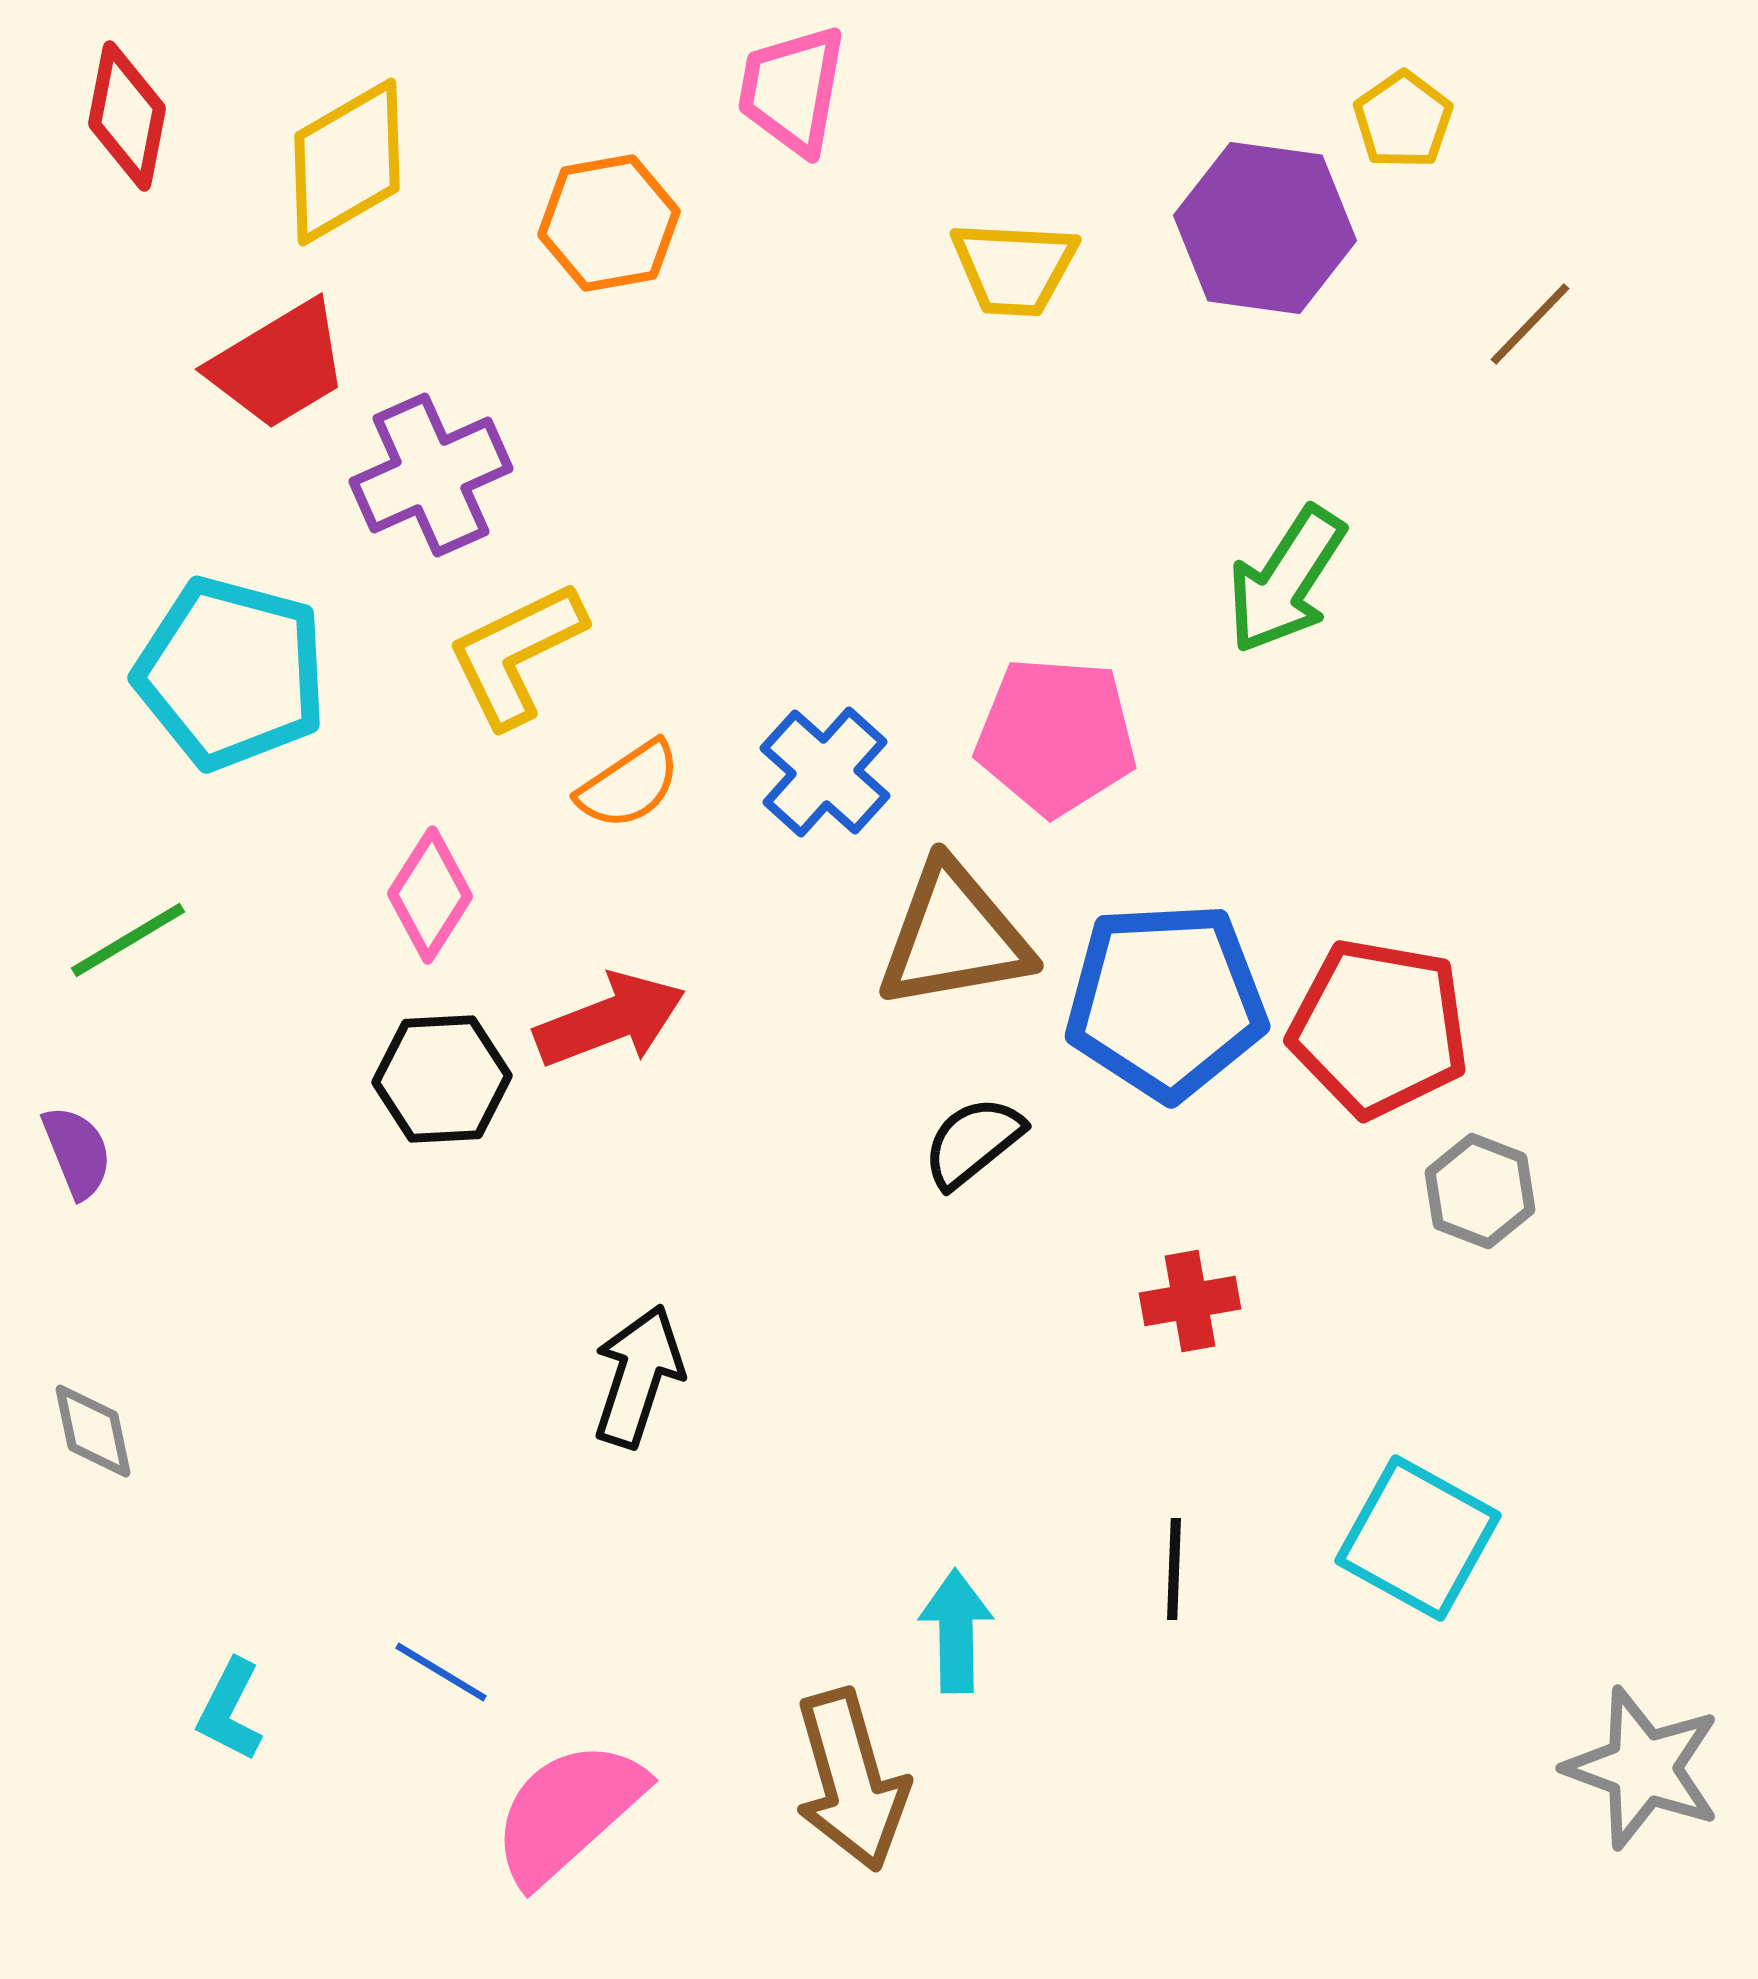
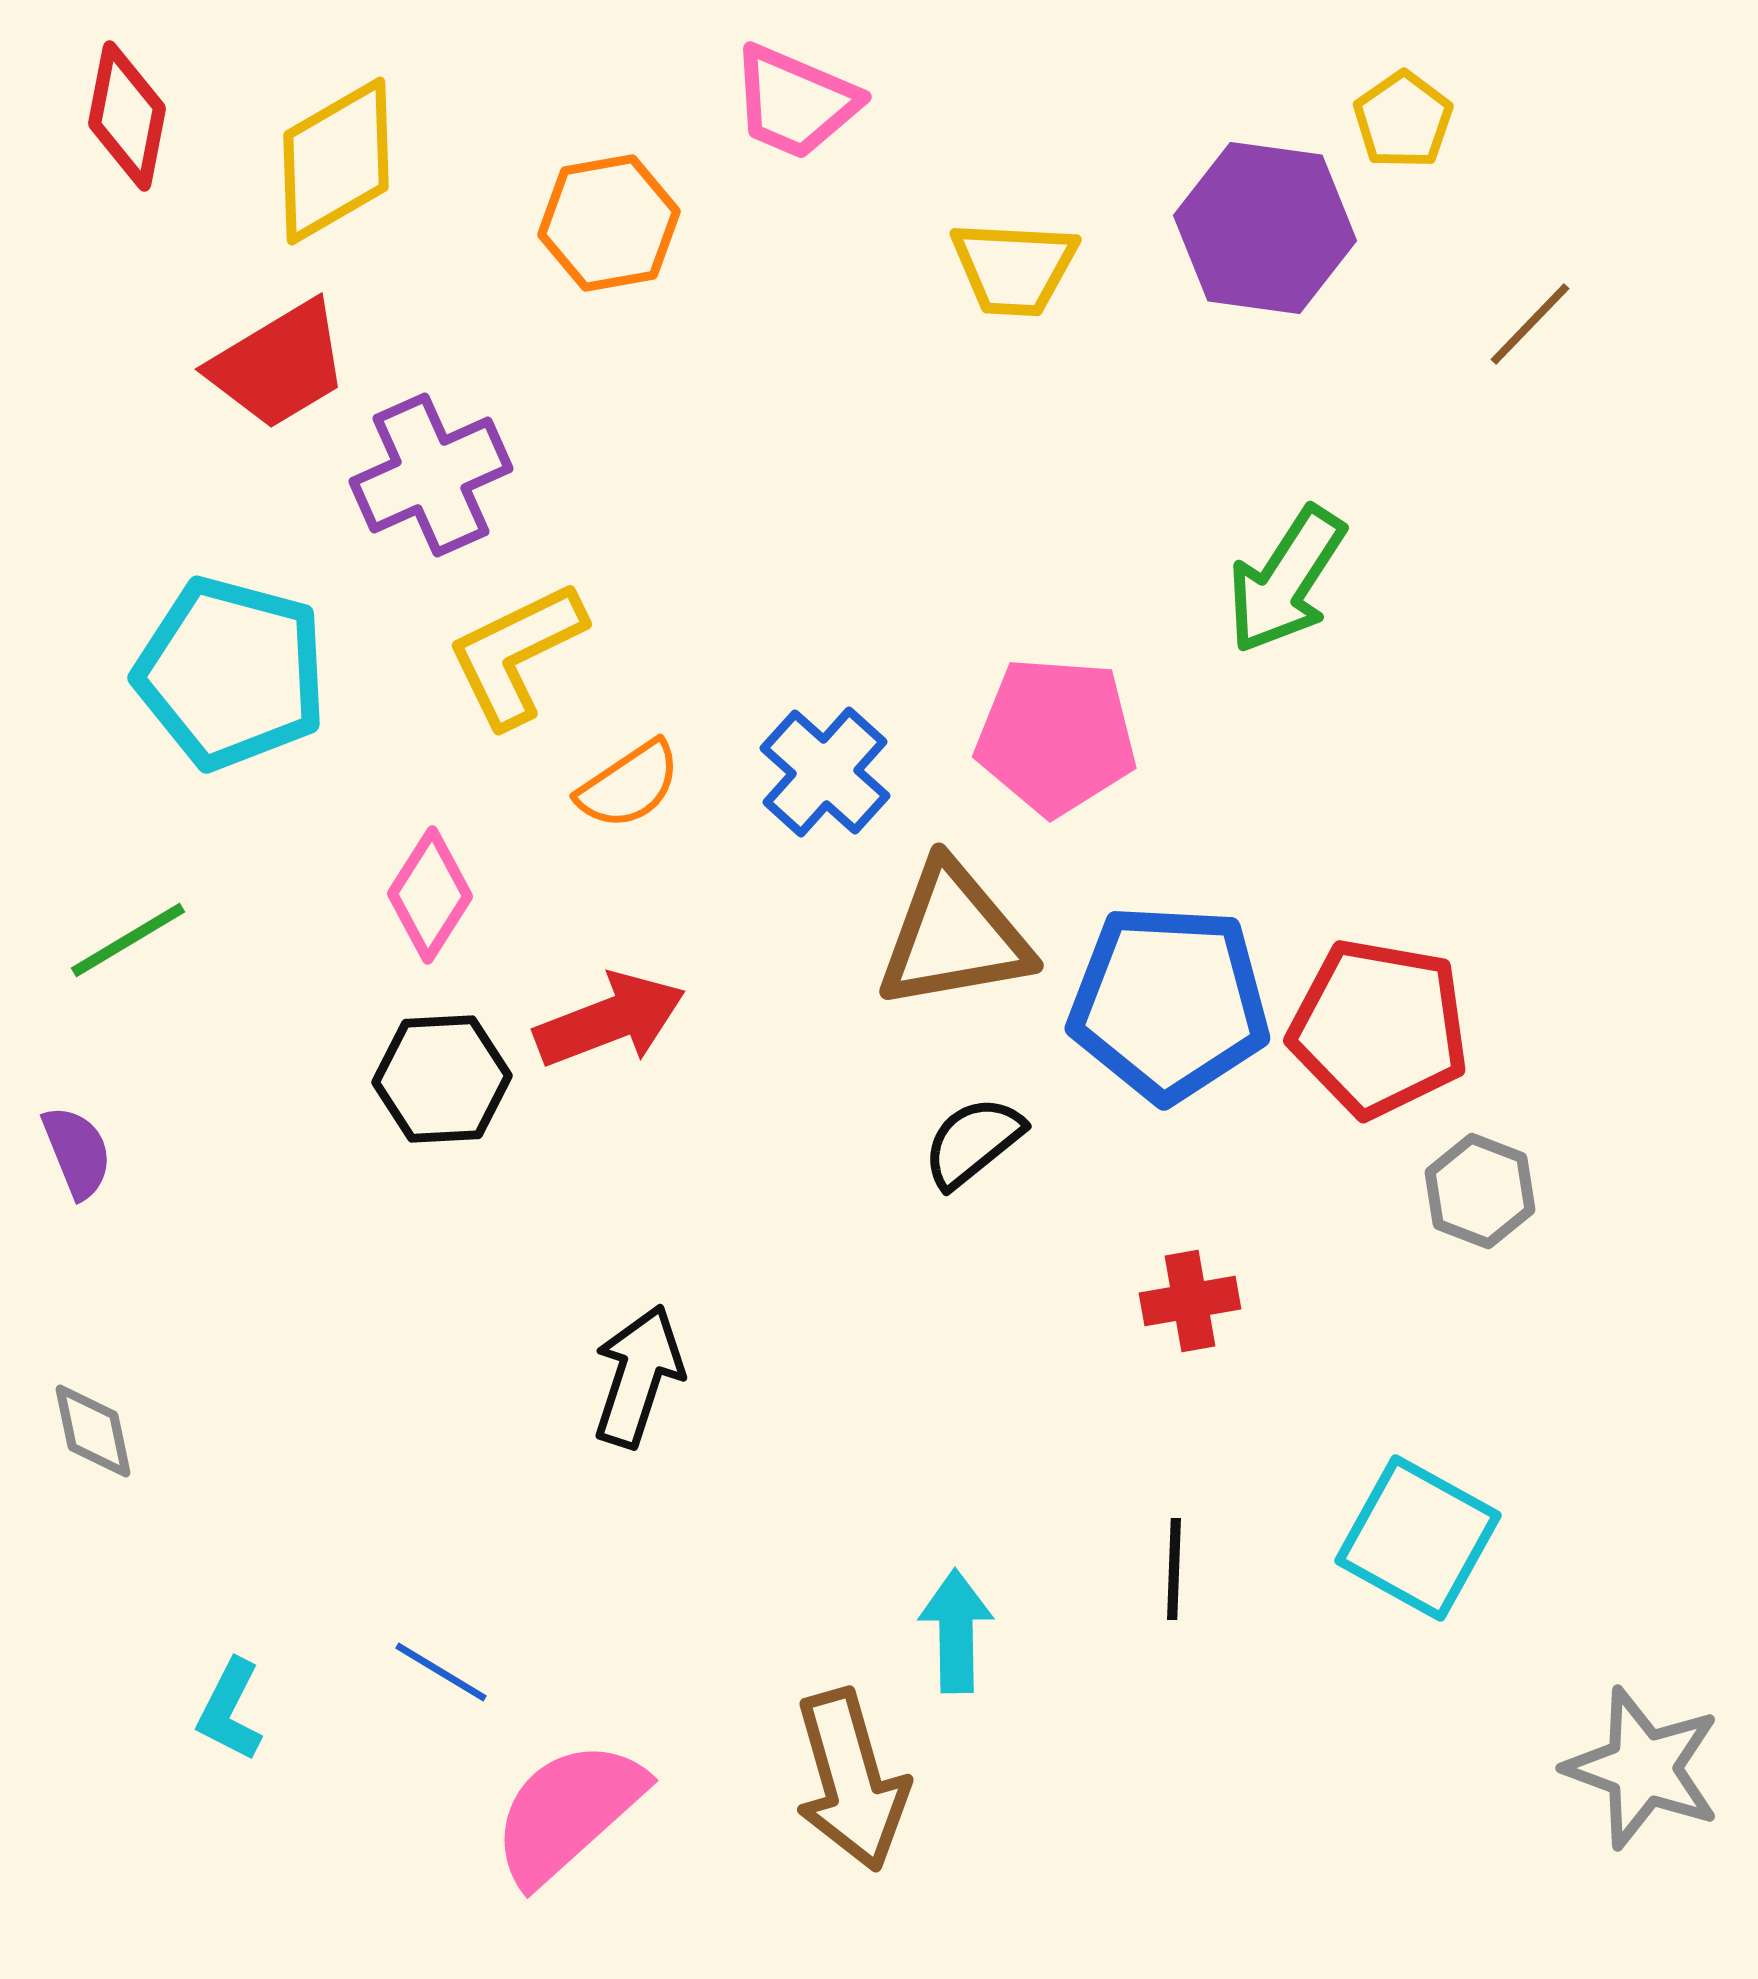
pink trapezoid: moved 3 px right, 12 px down; rotated 77 degrees counterclockwise
yellow diamond: moved 11 px left, 1 px up
blue pentagon: moved 3 px right, 2 px down; rotated 6 degrees clockwise
